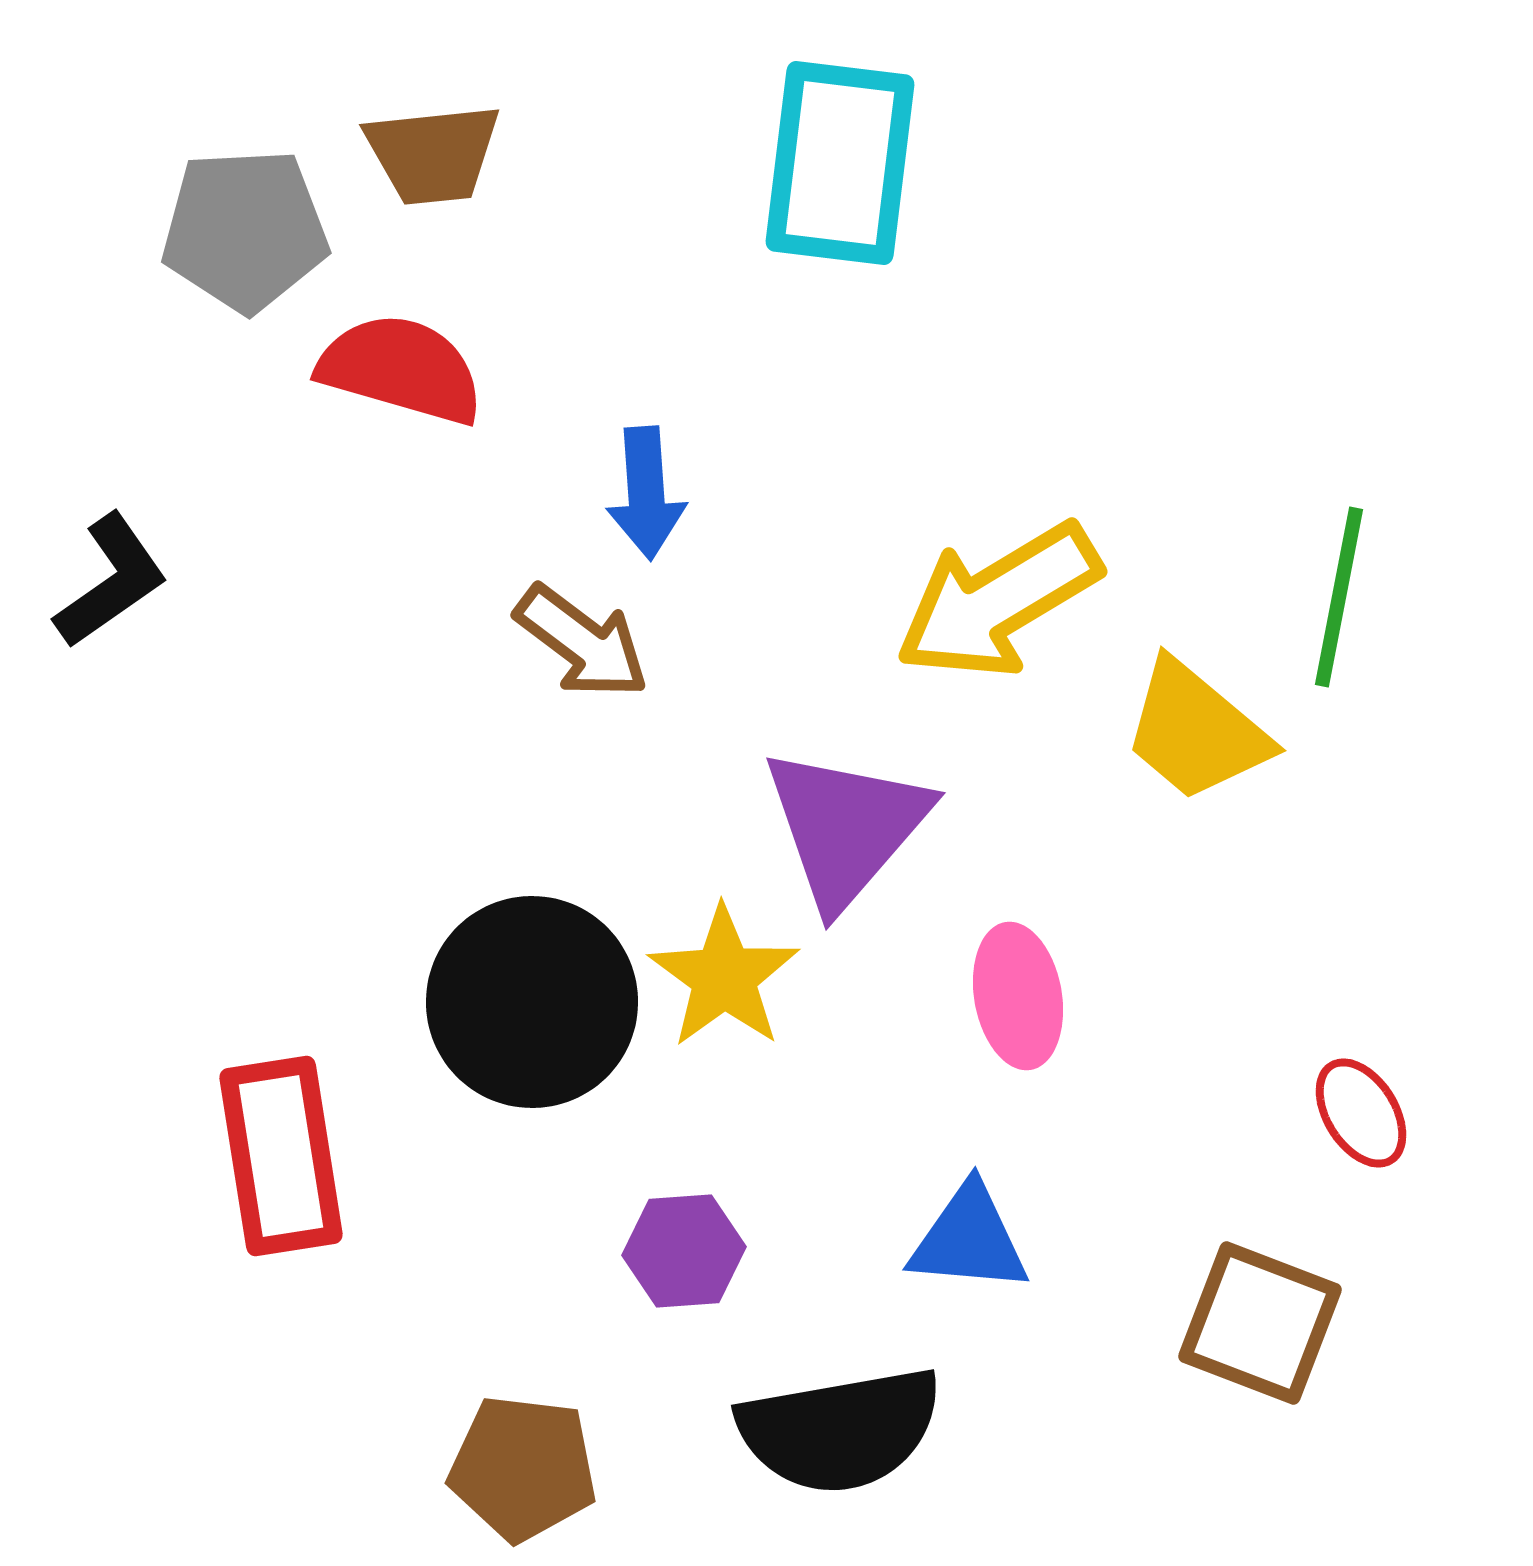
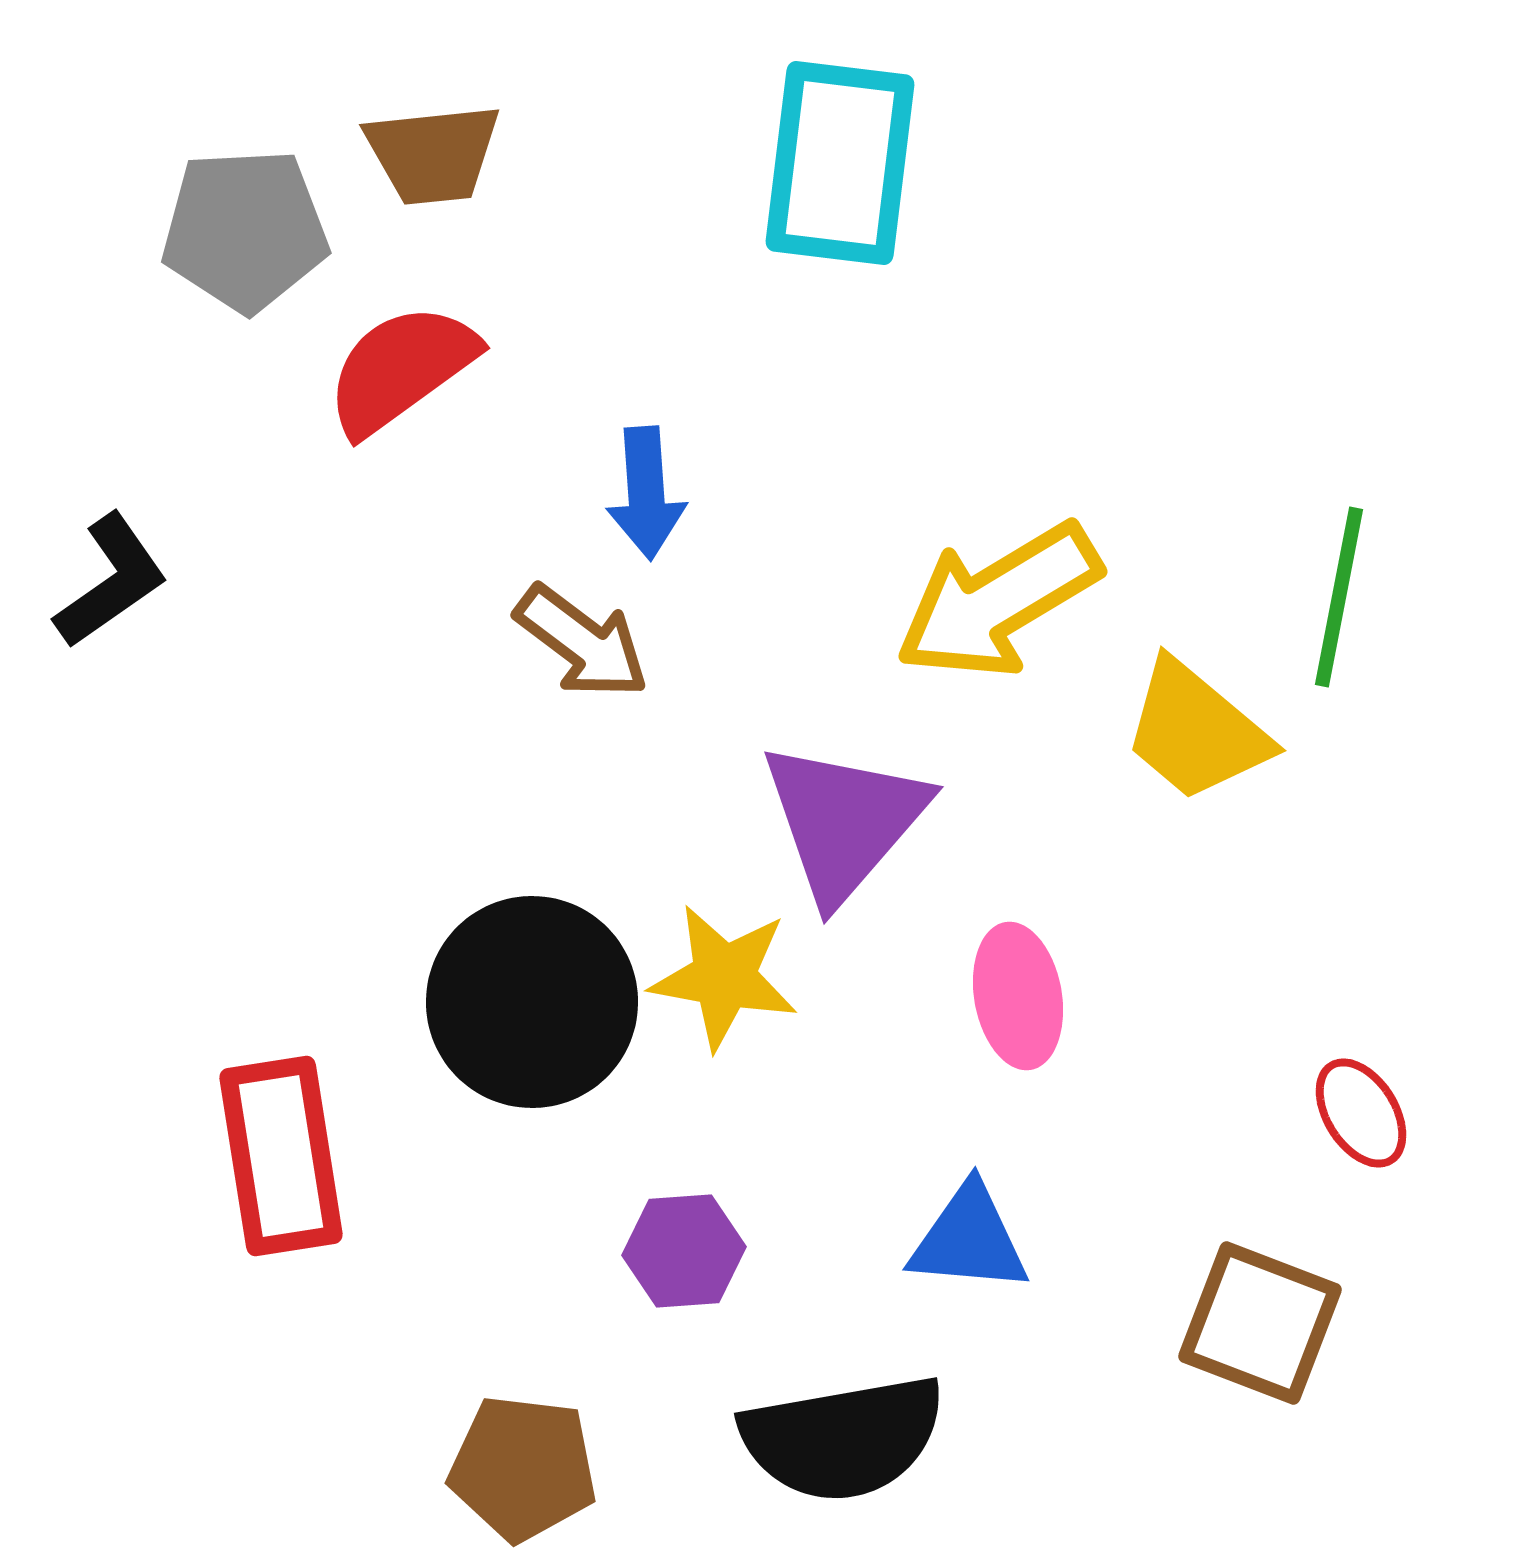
red semicircle: rotated 52 degrees counterclockwise
purple triangle: moved 2 px left, 6 px up
yellow star: rotated 26 degrees counterclockwise
black semicircle: moved 3 px right, 8 px down
